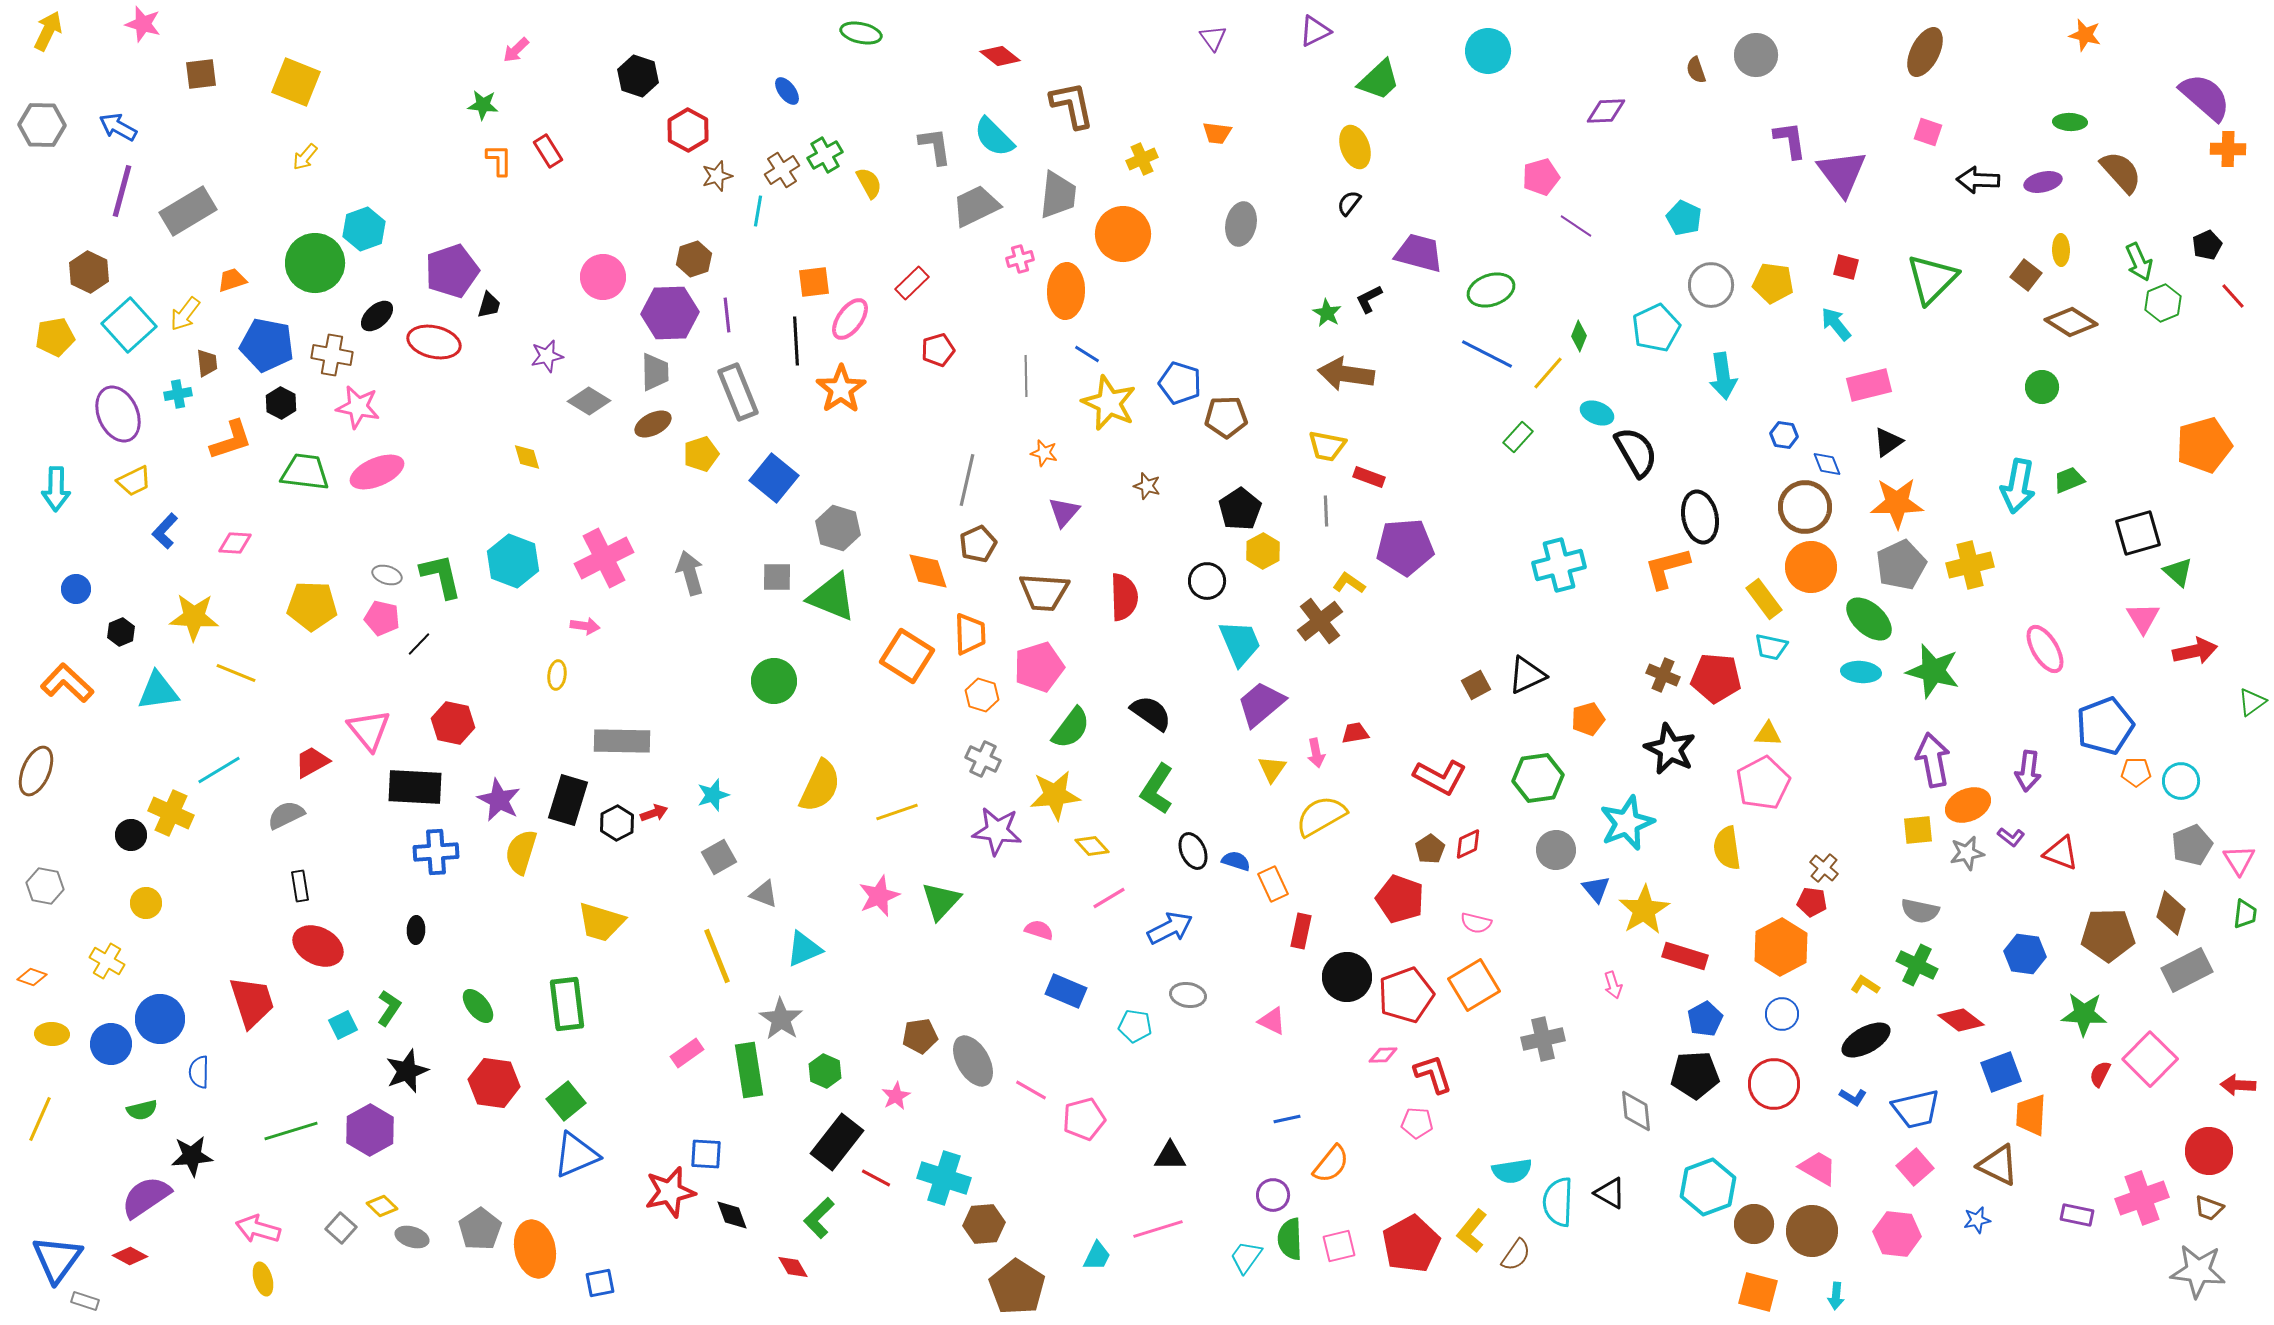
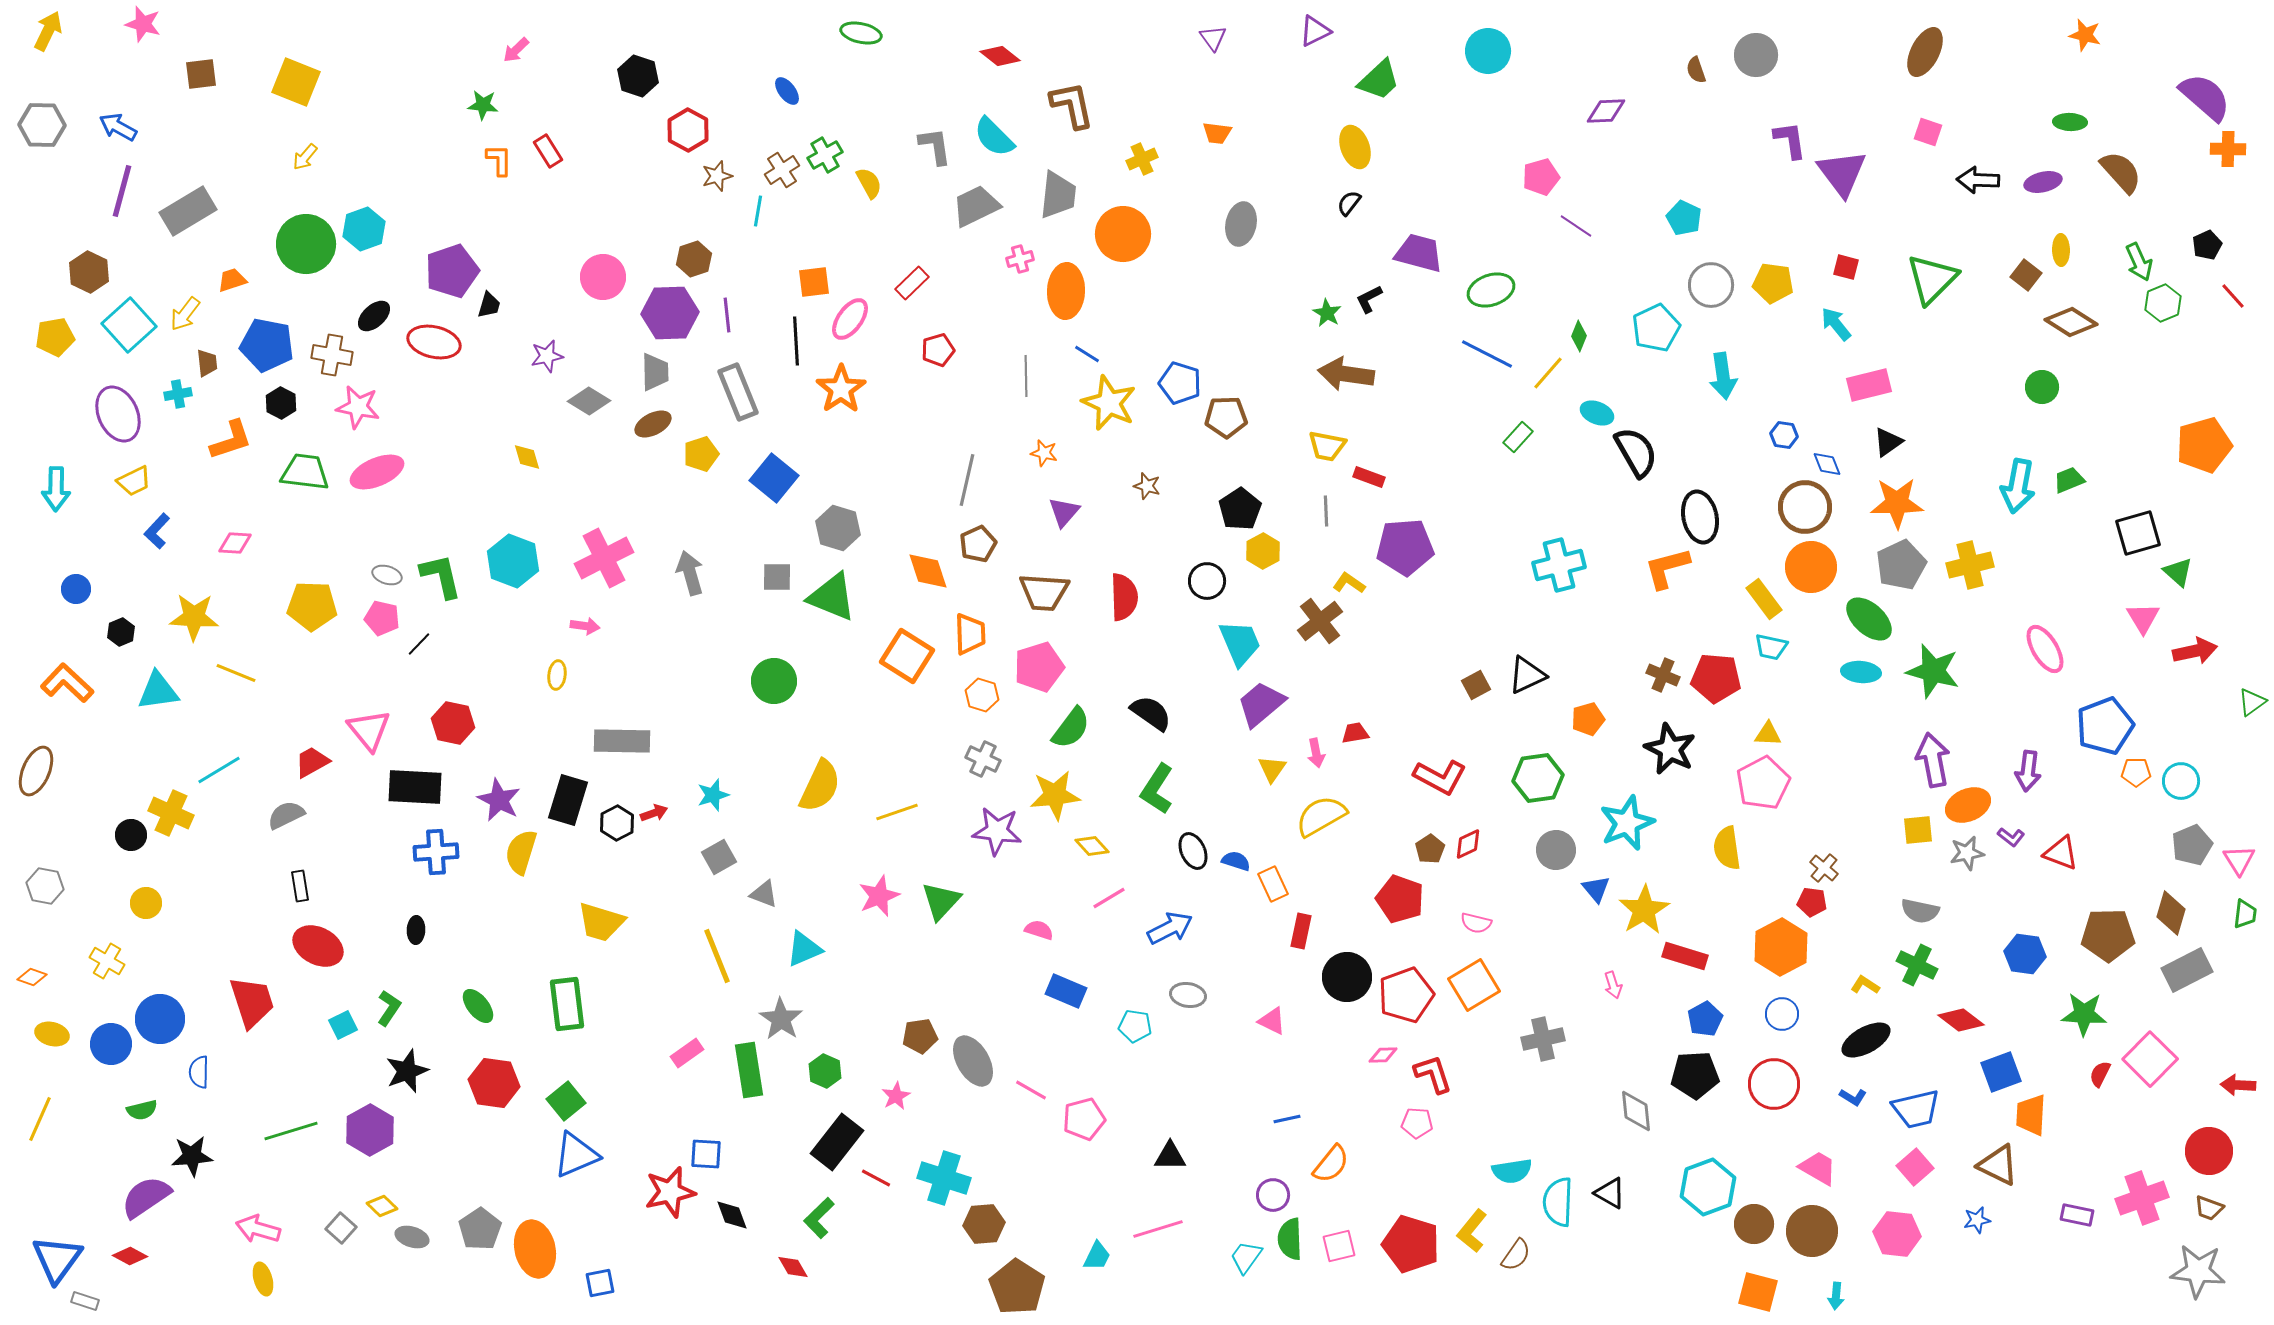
green circle at (315, 263): moved 9 px left, 19 px up
black ellipse at (377, 316): moved 3 px left
blue L-shape at (165, 531): moved 8 px left
yellow ellipse at (52, 1034): rotated 12 degrees clockwise
red pentagon at (1411, 1244): rotated 26 degrees counterclockwise
